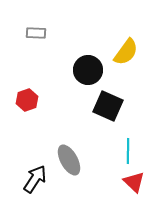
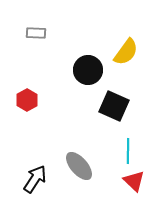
red hexagon: rotated 10 degrees counterclockwise
black square: moved 6 px right
gray ellipse: moved 10 px right, 6 px down; rotated 12 degrees counterclockwise
red triangle: moved 1 px up
